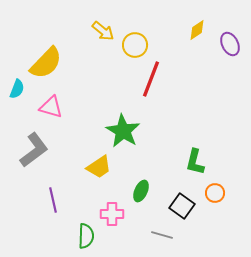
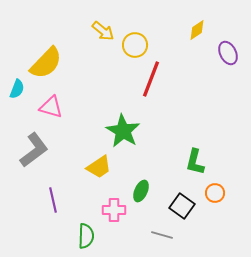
purple ellipse: moved 2 px left, 9 px down
pink cross: moved 2 px right, 4 px up
